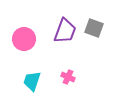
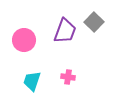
gray square: moved 6 px up; rotated 24 degrees clockwise
pink circle: moved 1 px down
pink cross: rotated 16 degrees counterclockwise
